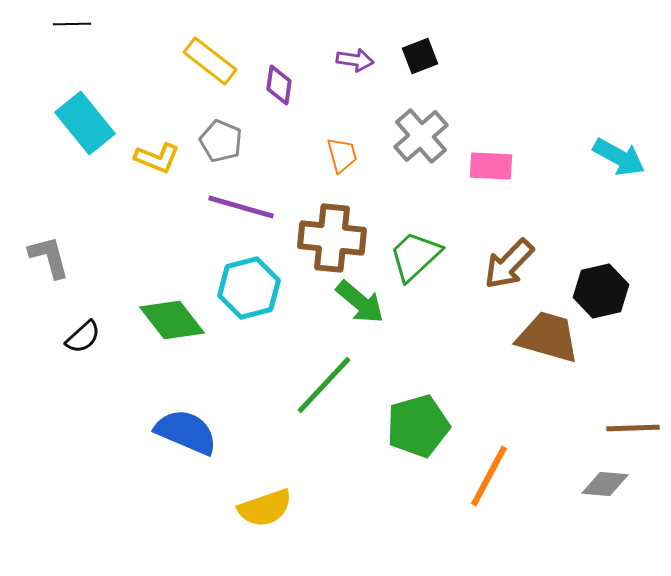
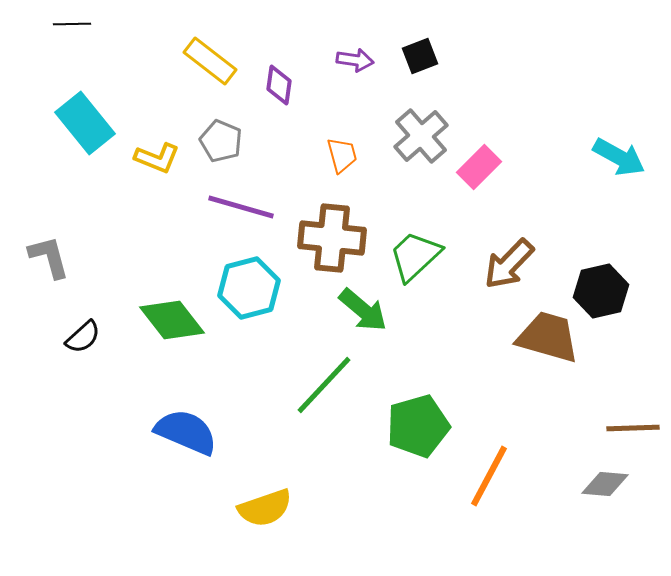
pink rectangle: moved 12 px left, 1 px down; rotated 48 degrees counterclockwise
green arrow: moved 3 px right, 8 px down
